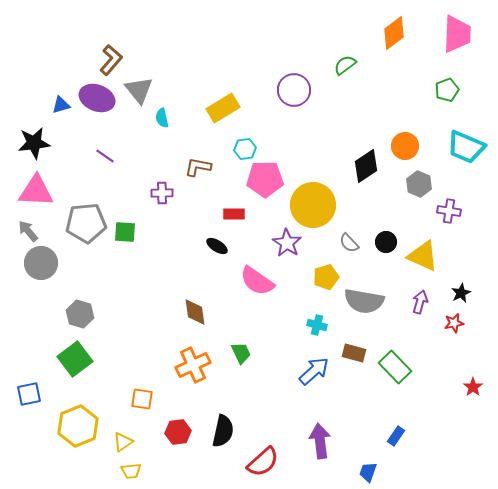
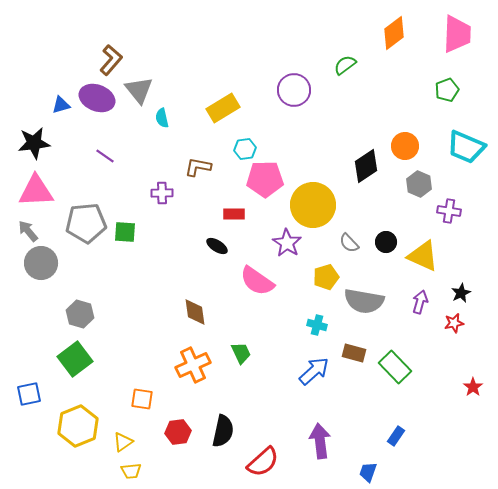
pink triangle at (36, 191): rotated 6 degrees counterclockwise
